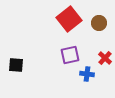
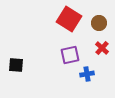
red square: rotated 20 degrees counterclockwise
red cross: moved 3 px left, 10 px up
blue cross: rotated 16 degrees counterclockwise
